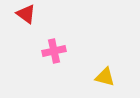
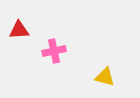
red triangle: moved 7 px left, 16 px down; rotated 40 degrees counterclockwise
